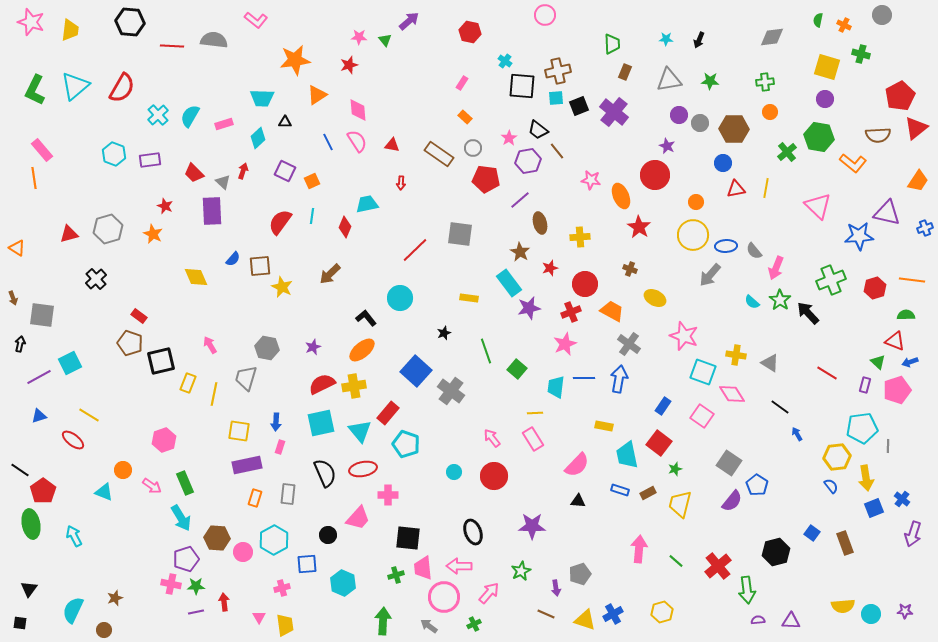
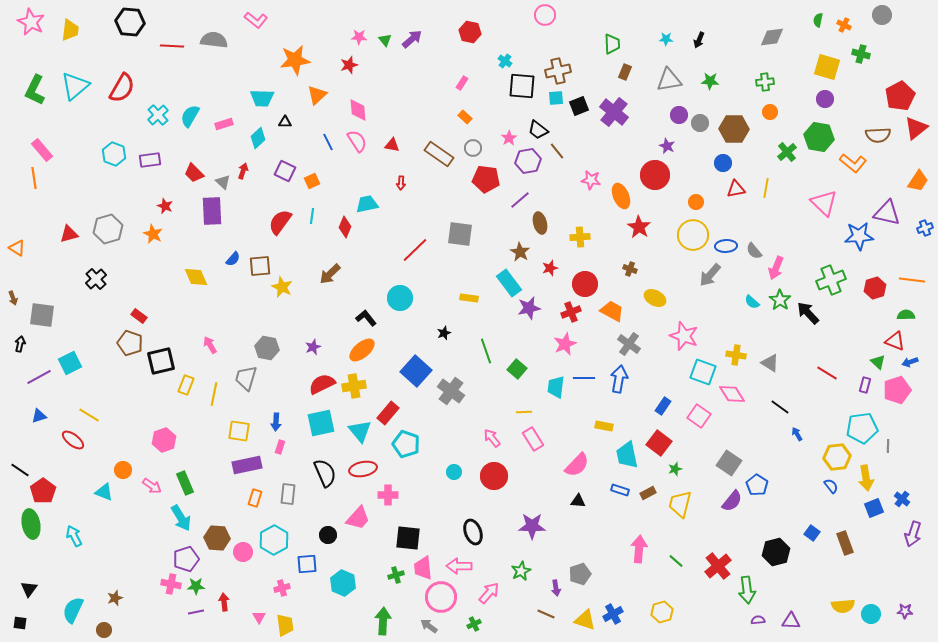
purple arrow at (409, 21): moved 3 px right, 18 px down
pink star at (31, 22): rotated 8 degrees clockwise
orange triangle at (317, 95): rotated 10 degrees counterclockwise
pink triangle at (818, 206): moved 6 px right, 3 px up
yellow rectangle at (188, 383): moved 2 px left, 2 px down
yellow line at (535, 413): moved 11 px left, 1 px up
pink square at (702, 416): moved 3 px left
pink circle at (444, 597): moved 3 px left
